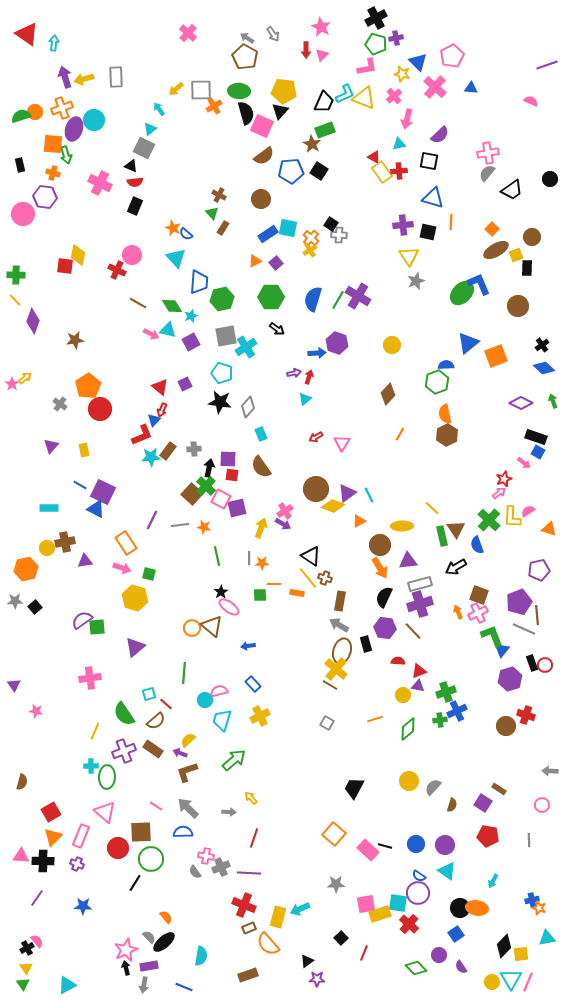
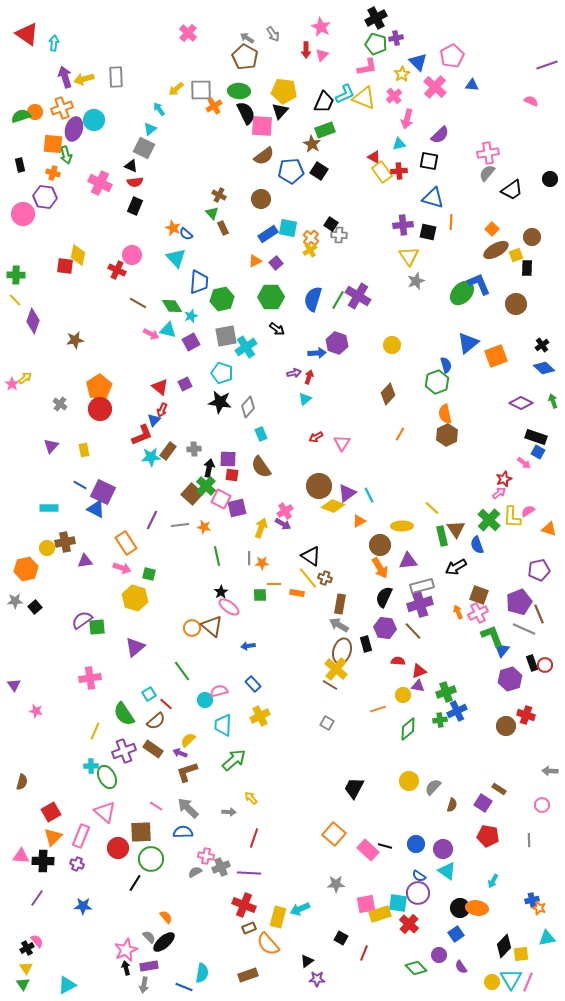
yellow star at (402, 74): rotated 28 degrees clockwise
blue triangle at (471, 88): moved 1 px right, 3 px up
black semicircle at (246, 113): rotated 10 degrees counterclockwise
pink square at (262, 126): rotated 20 degrees counterclockwise
brown rectangle at (223, 228): rotated 56 degrees counterclockwise
brown circle at (518, 306): moved 2 px left, 2 px up
blue semicircle at (446, 365): rotated 77 degrees clockwise
orange pentagon at (88, 386): moved 11 px right, 1 px down
brown circle at (316, 489): moved 3 px right, 3 px up
gray rectangle at (420, 584): moved 2 px right, 2 px down
brown rectangle at (340, 601): moved 3 px down
brown line at (537, 615): moved 2 px right, 1 px up; rotated 18 degrees counterclockwise
green line at (184, 673): moved 2 px left, 2 px up; rotated 40 degrees counterclockwise
cyan square at (149, 694): rotated 16 degrees counterclockwise
orange line at (375, 719): moved 3 px right, 10 px up
cyan trapezoid at (222, 720): moved 1 px right, 5 px down; rotated 15 degrees counterclockwise
green ellipse at (107, 777): rotated 30 degrees counterclockwise
purple circle at (445, 845): moved 2 px left, 4 px down
gray semicircle at (195, 872): rotated 96 degrees clockwise
black square at (341, 938): rotated 16 degrees counterclockwise
cyan semicircle at (201, 956): moved 1 px right, 17 px down
